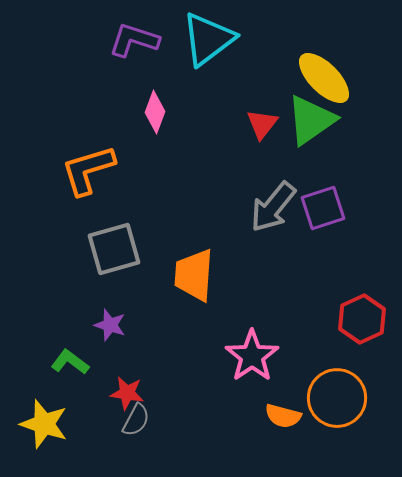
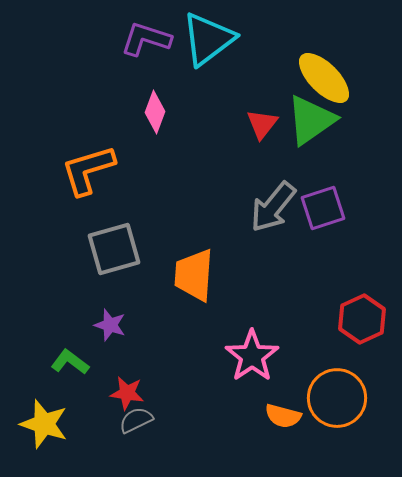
purple L-shape: moved 12 px right, 1 px up
gray semicircle: rotated 144 degrees counterclockwise
